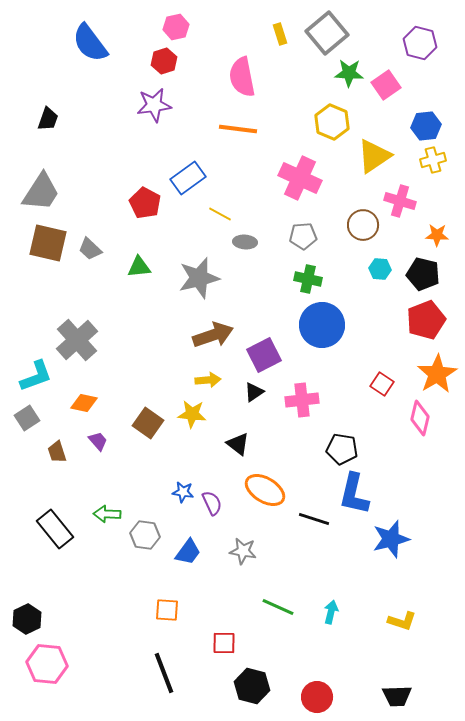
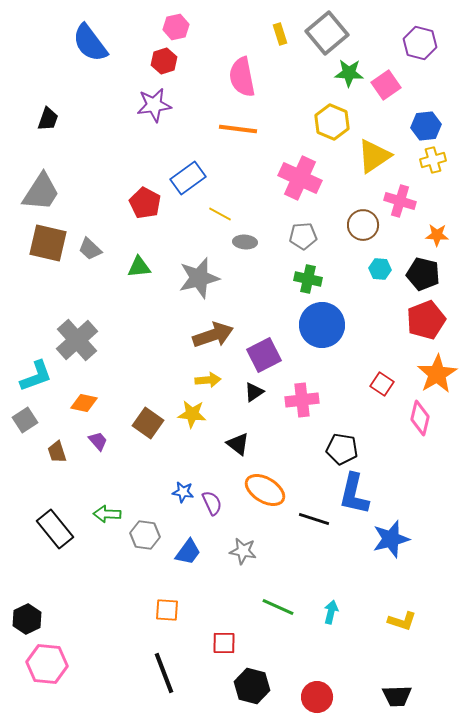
gray square at (27, 418): moved 2 px left, 2 px down
